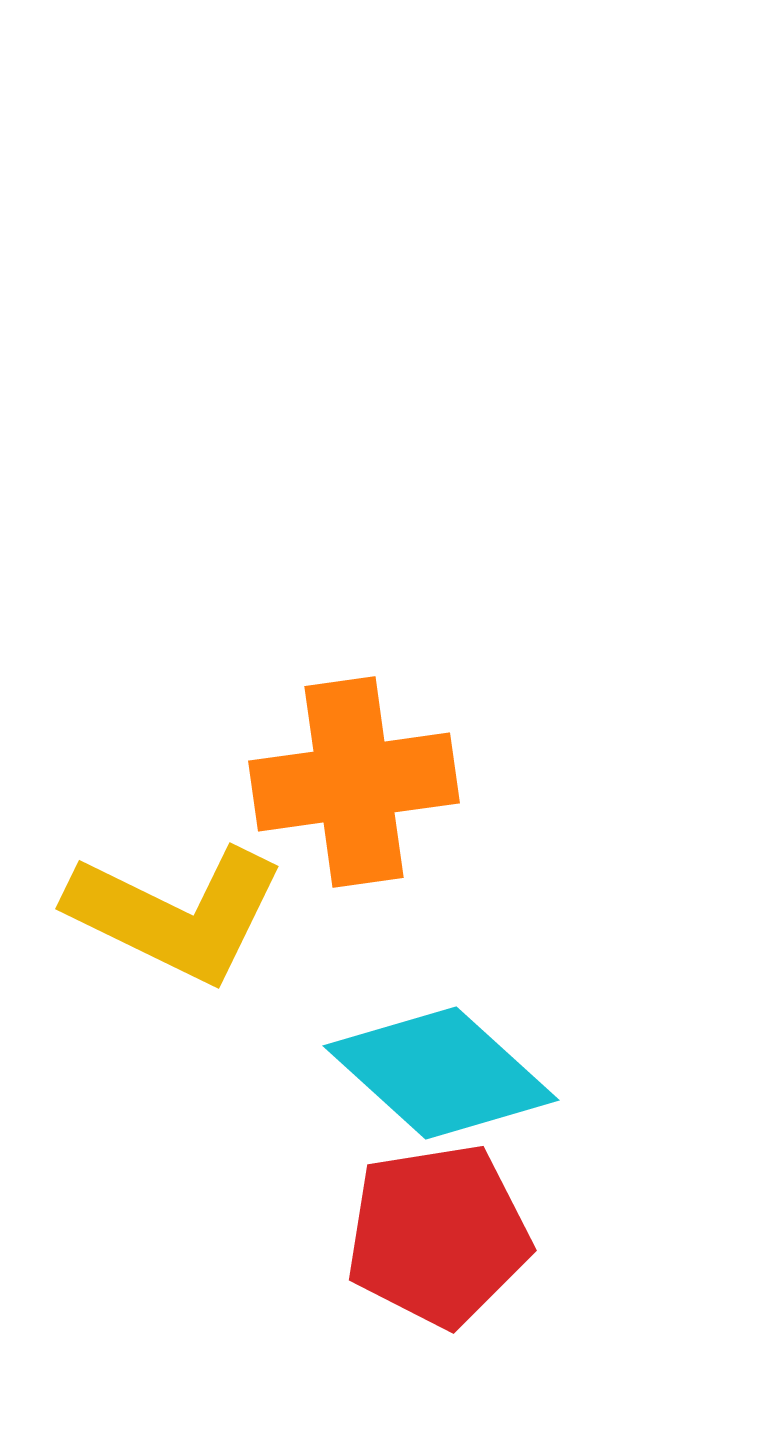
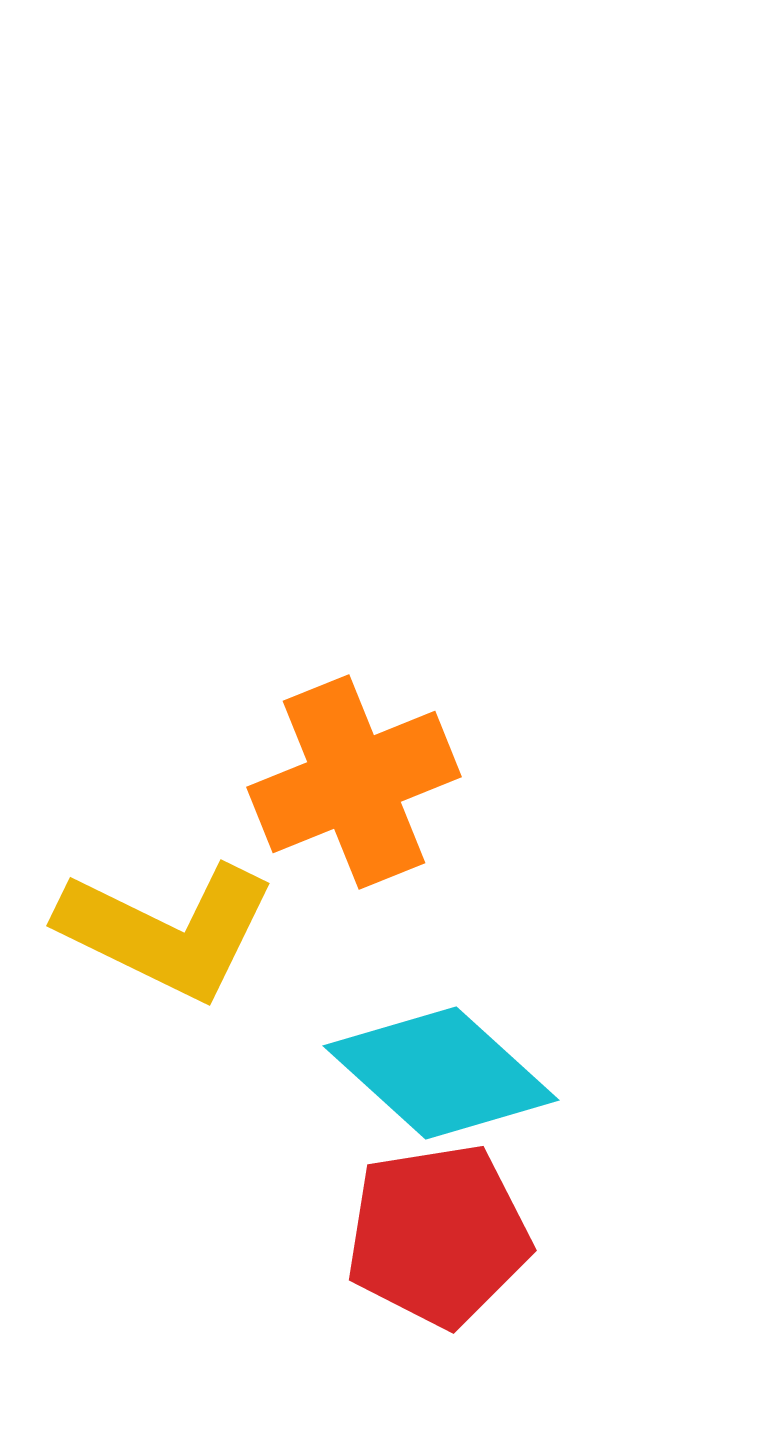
orange cross: rotated 14 degrees counterclockwise
yellow L-shape: moved 9 px left, 17 px down
